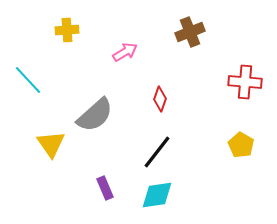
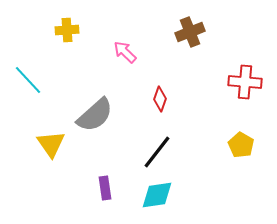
pink arrow: rotated 105 degrees counterclockwise
purple rectangle: rotated 15 degrees clockwise
